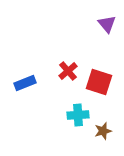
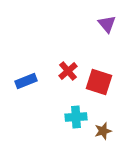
blue rectangle: moved 1 px right, 2 px up
cyan cross: moved 2 px left, 2 px down
